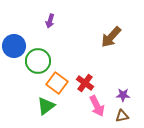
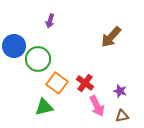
green circle: moved 2 px up
purple star: moved 3 px left, 4 px up; rotated 16 degrees clockwise
green triangle: moved 2 px left, 1 px down; rotated 24 degrees clockwise
